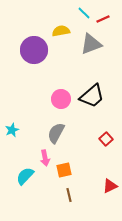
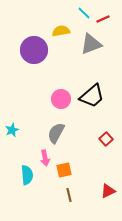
cyan semicircle: moved 2 px right, 1 px up; rotated 132 degrees clockwise
red triangle: moved 2 px left, 5 px down
